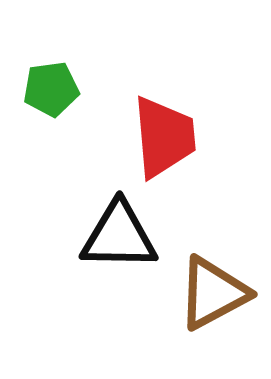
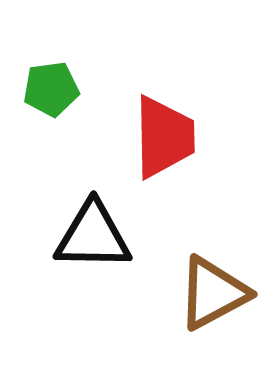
red trapezoid: rotated 4 degrees clockwise
black triangle: moved 26 px left
